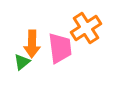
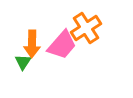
pink trapezoid: moved 2 px right, 3 px up; rotated 48 degrees clockwise
green triangle: moved 1 px right; rotated 18 degrees counterclockwise
